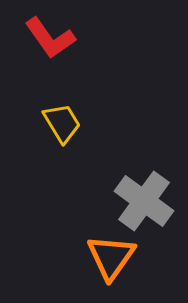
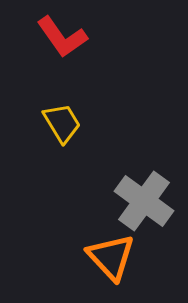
red L-shape: moved 12 px right, 1 px up
orange triangle: rotated 18 degrees counterclockwise
